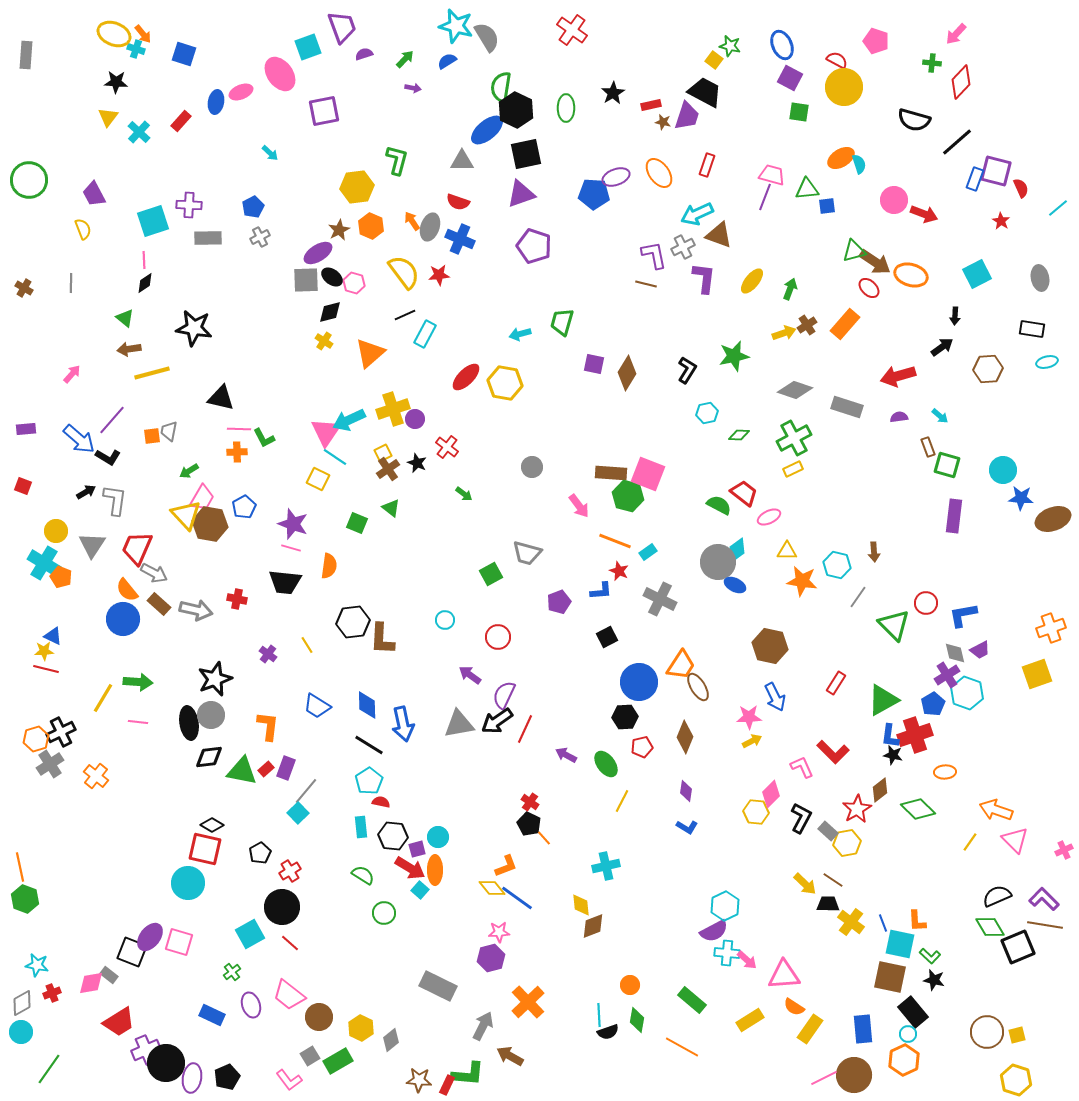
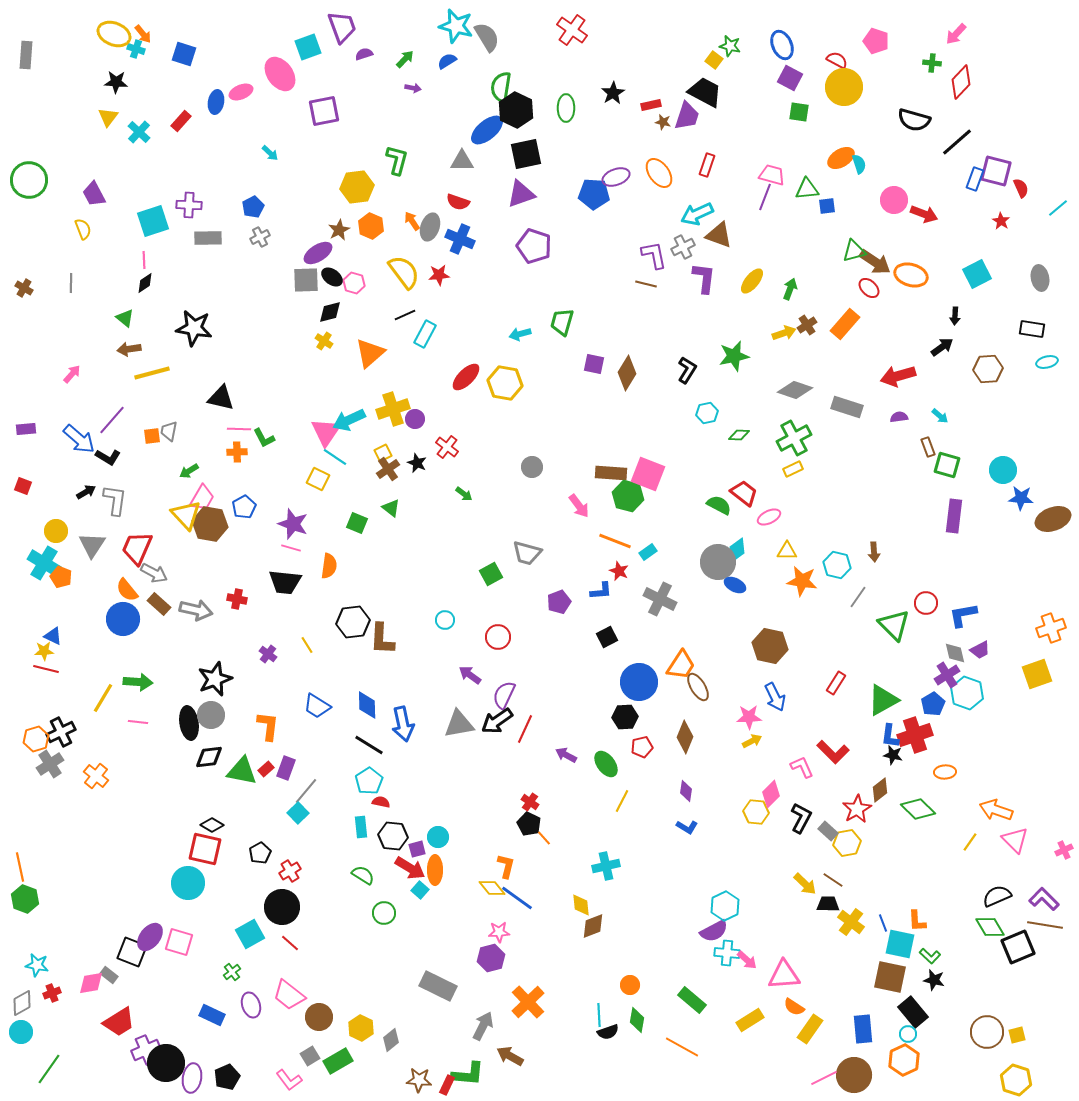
orange L-shape at (506, 866): rotated 55 degrees counterclockwise
